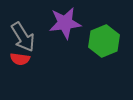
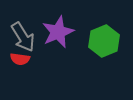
purple star: moved 7 px left, 9 px down; rotated 16 degrees counterclockwise
